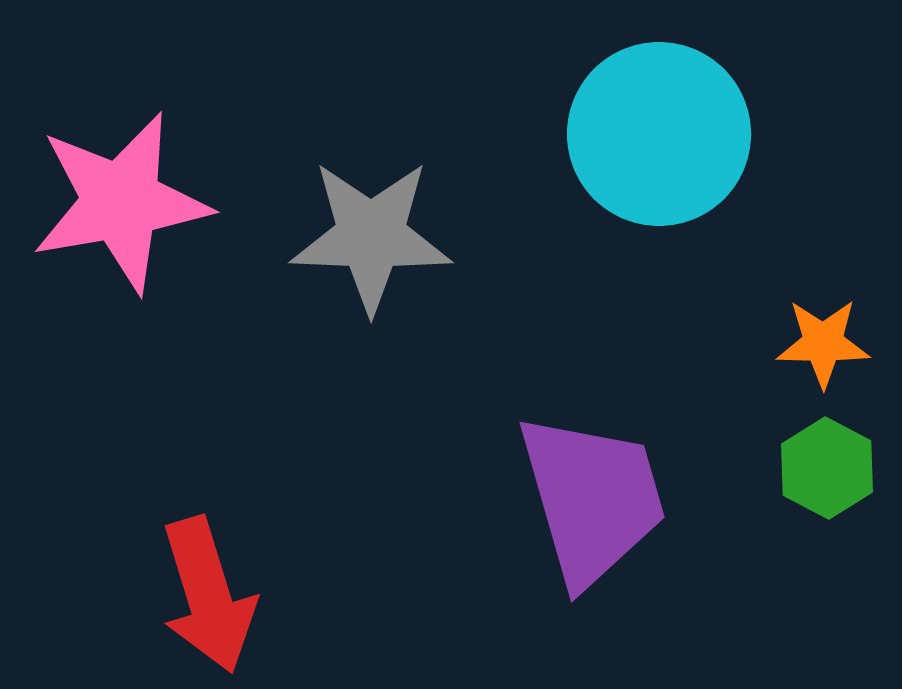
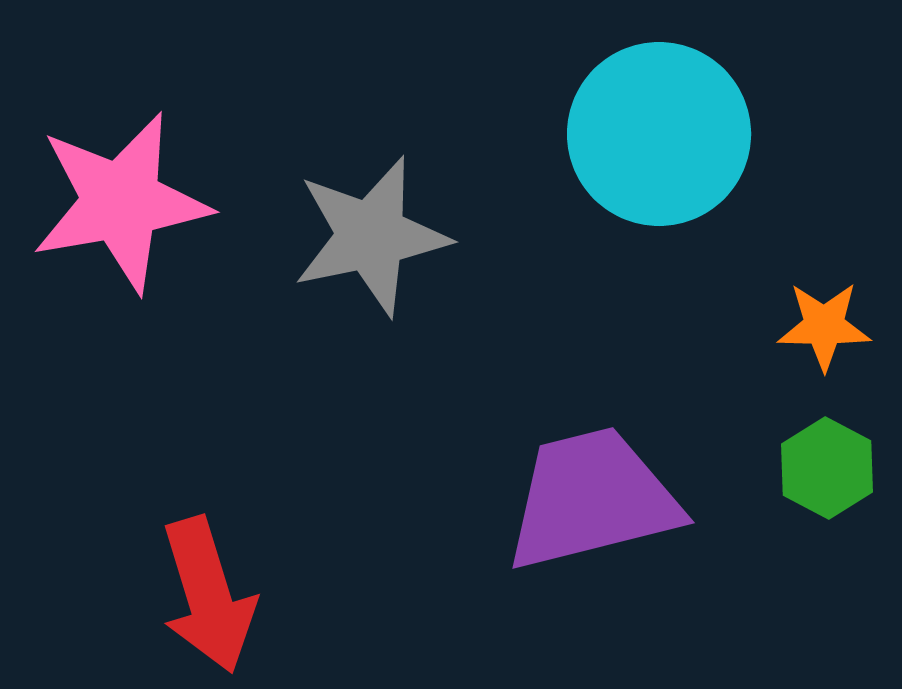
gray star: rotated 14 degrees counterclockwise
orange star: moved 1 px right, 17 px up
purple trapezoid: rotated 88 degrees counterclockwise
